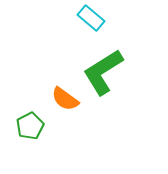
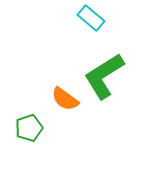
green L-shape: moved 1 px right, 4 px down
green pentagon: moved 1 px left, 2 px down; rotated 8 degrees clockwise
